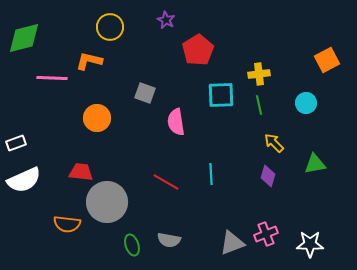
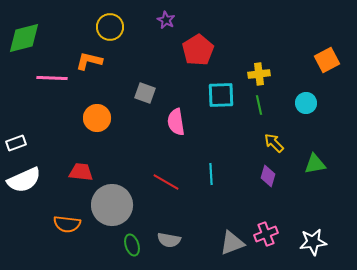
gray circle: moved 5 px right, 3 px down
white star: moved 3 px right, 2 px up; rotated 8 degrees counterclockwise
